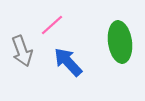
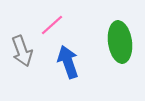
blue arrow: rotated 24 degrees clockwise
